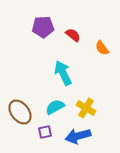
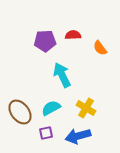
purple pentagon: moved 2 px right, 14 px down
red semicircle: rotated 42 degrees counterclockwise
orange semicircle: moved 2 px left
cyan arrow: moved 1 px left, 2 px down
cyan semicircle: moved 4 px left, 1 px down
purple square: moved 1 px right, 1 px down
